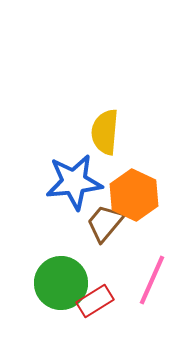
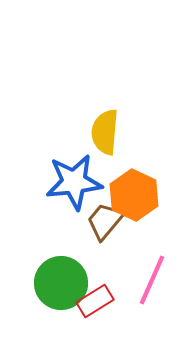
brown trapezoid: moved 2 px up
